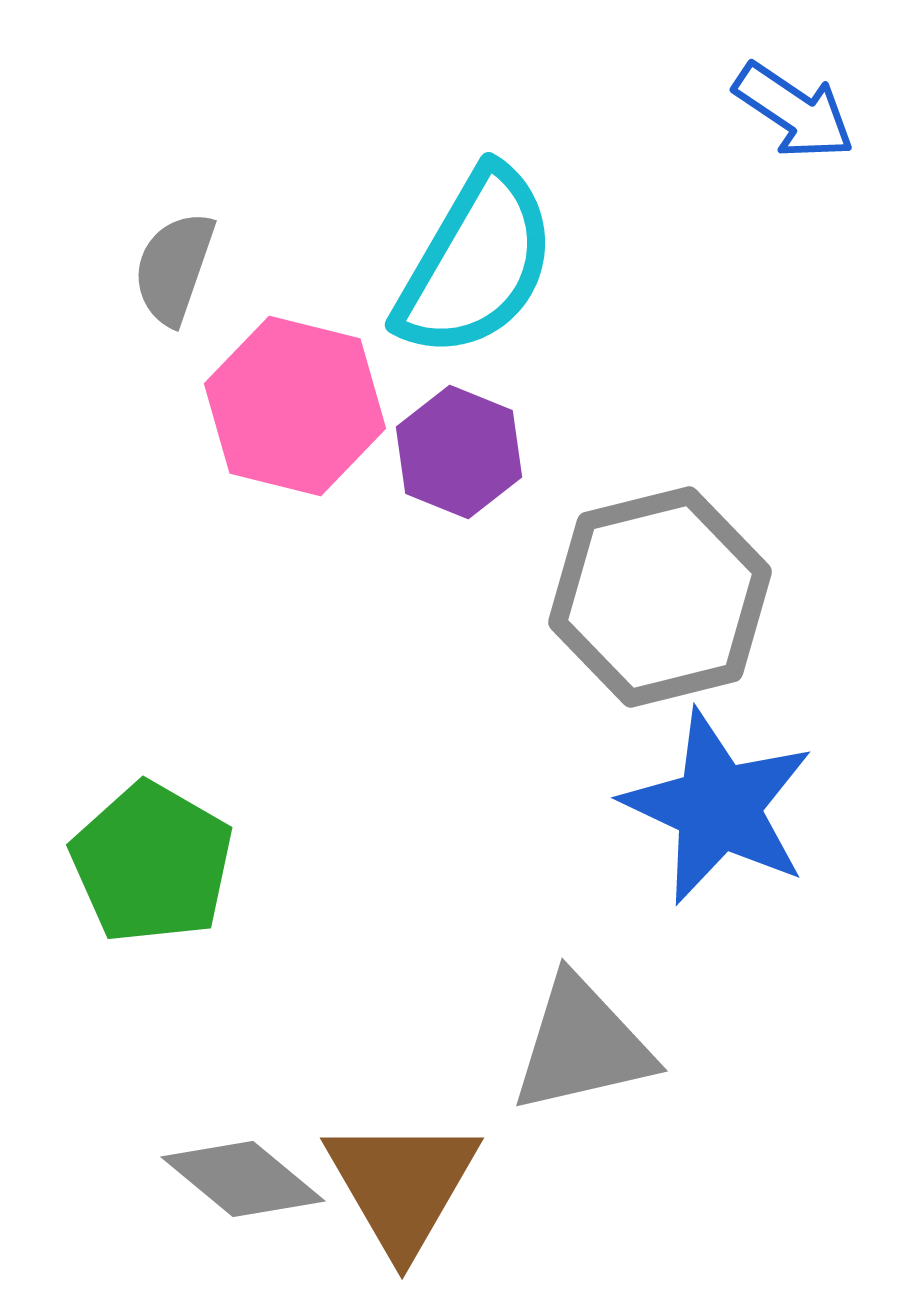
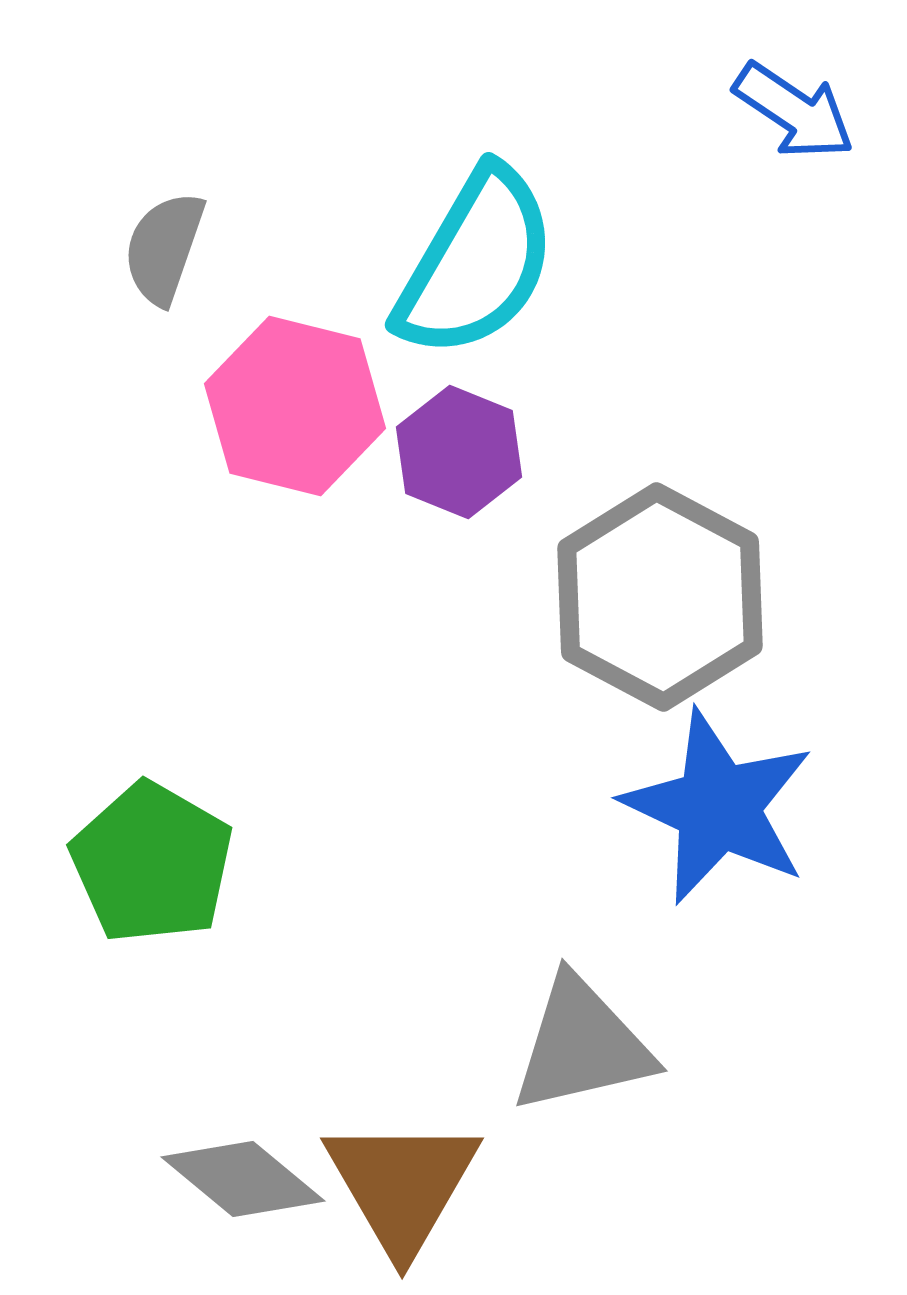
gray semicircle: moved 10 px left, 20 px up
gray hexagon: rotated 18 degrees counterclockwise
